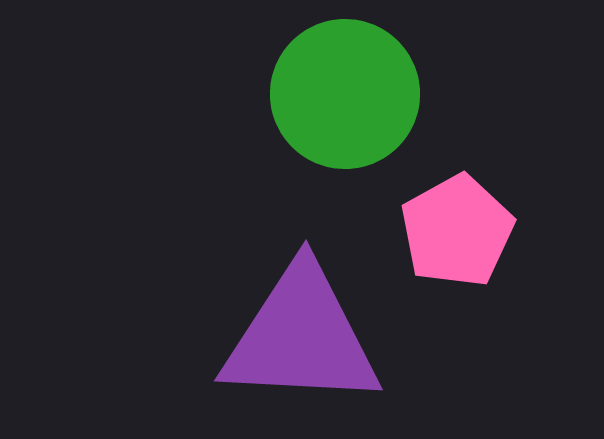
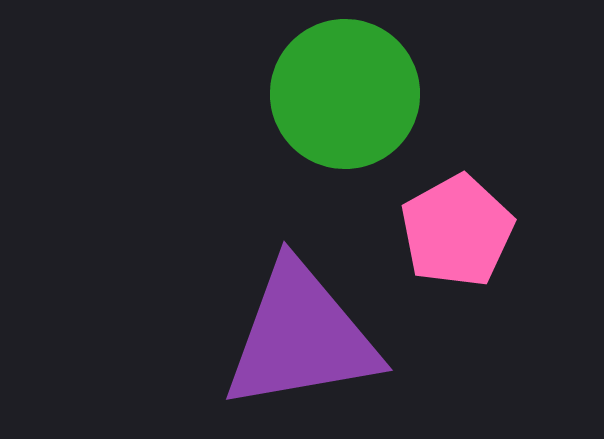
purple triangle: rotated 13 degrees counterclockwise
